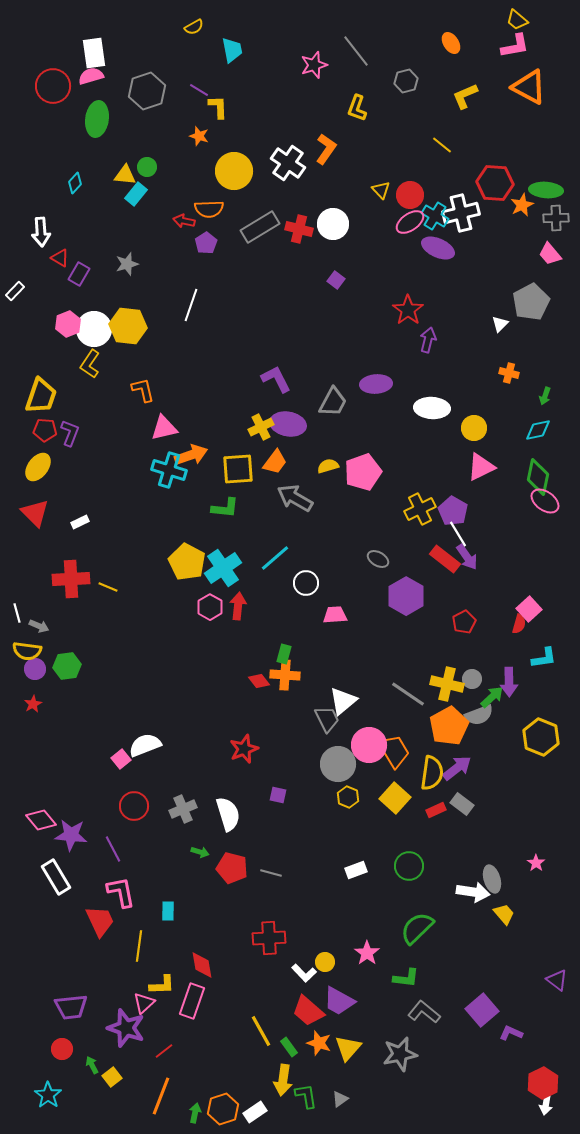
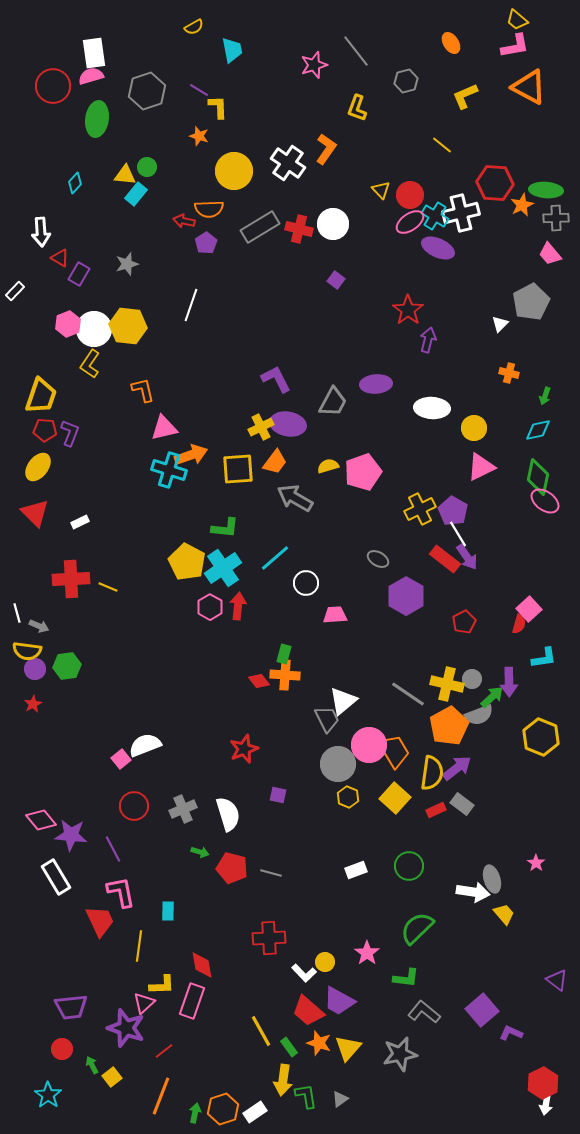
green L-shape at (225, 508): moved 20 px down
